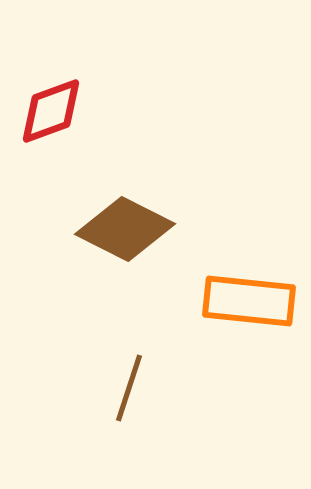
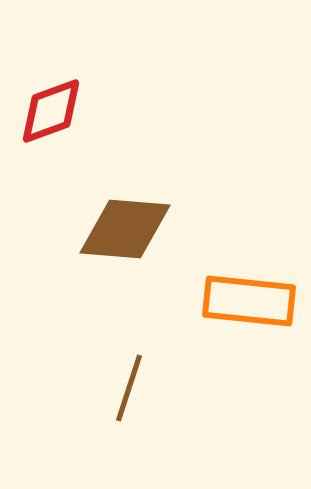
brown diamond: rotated 22 degrees counterclockwise
